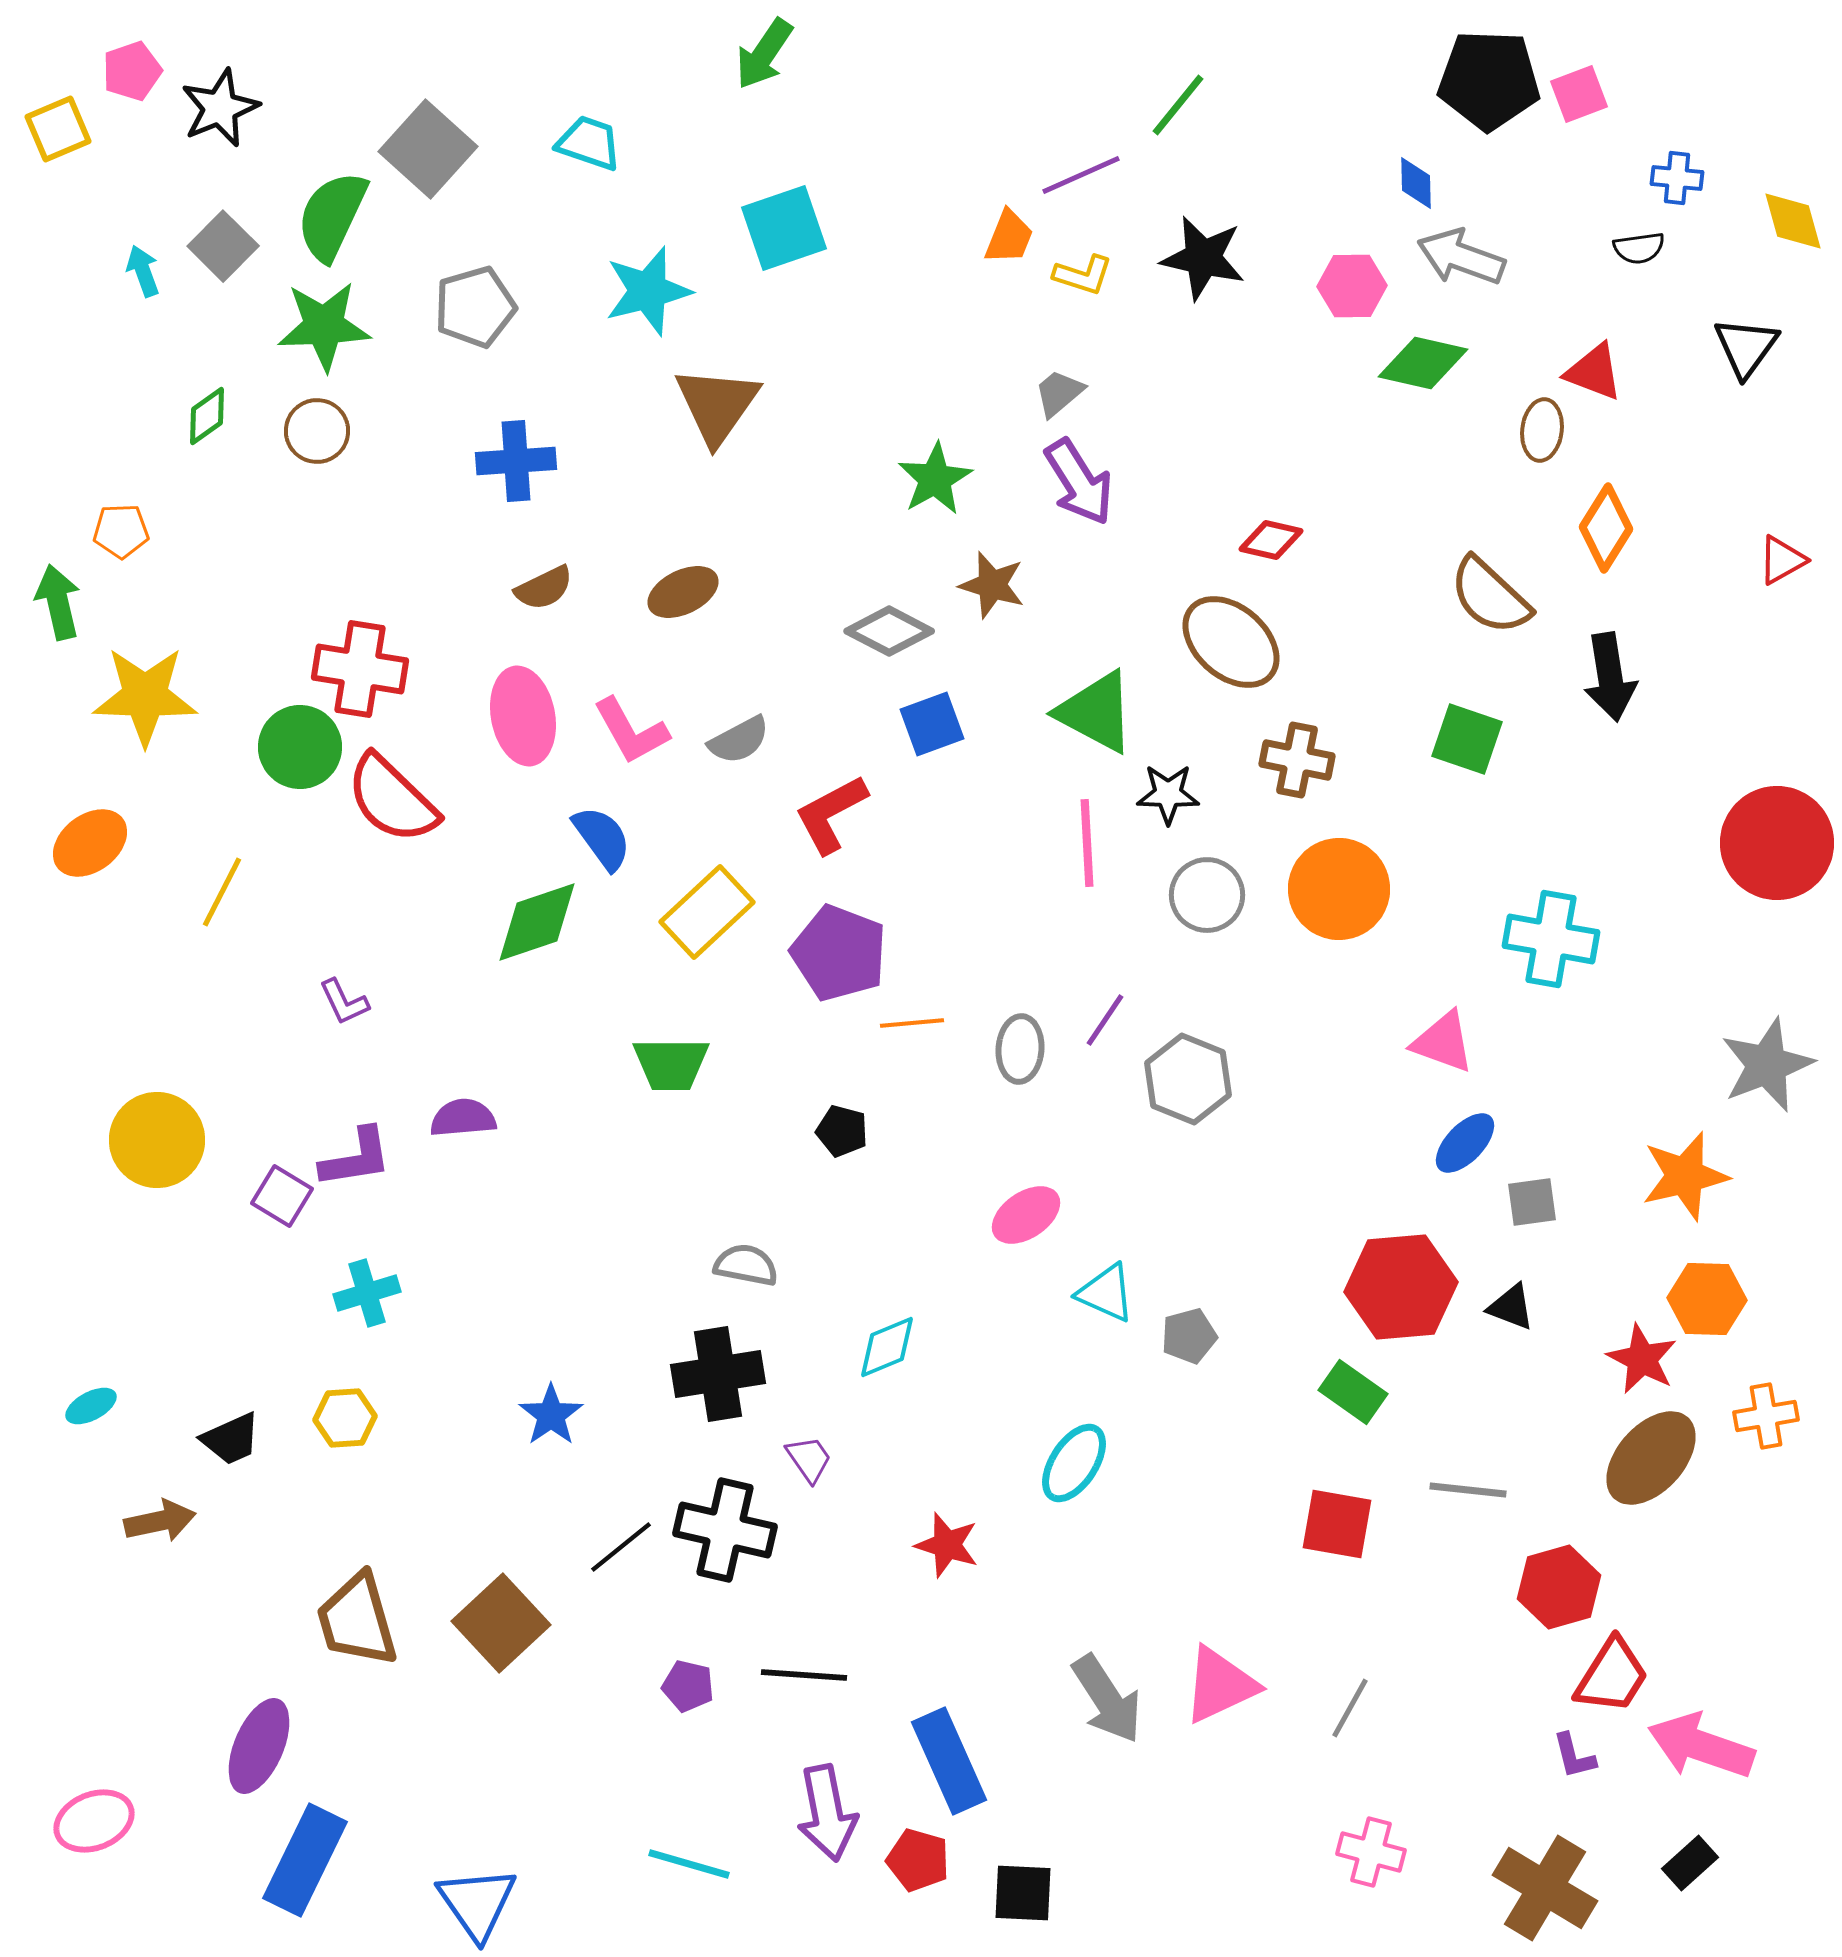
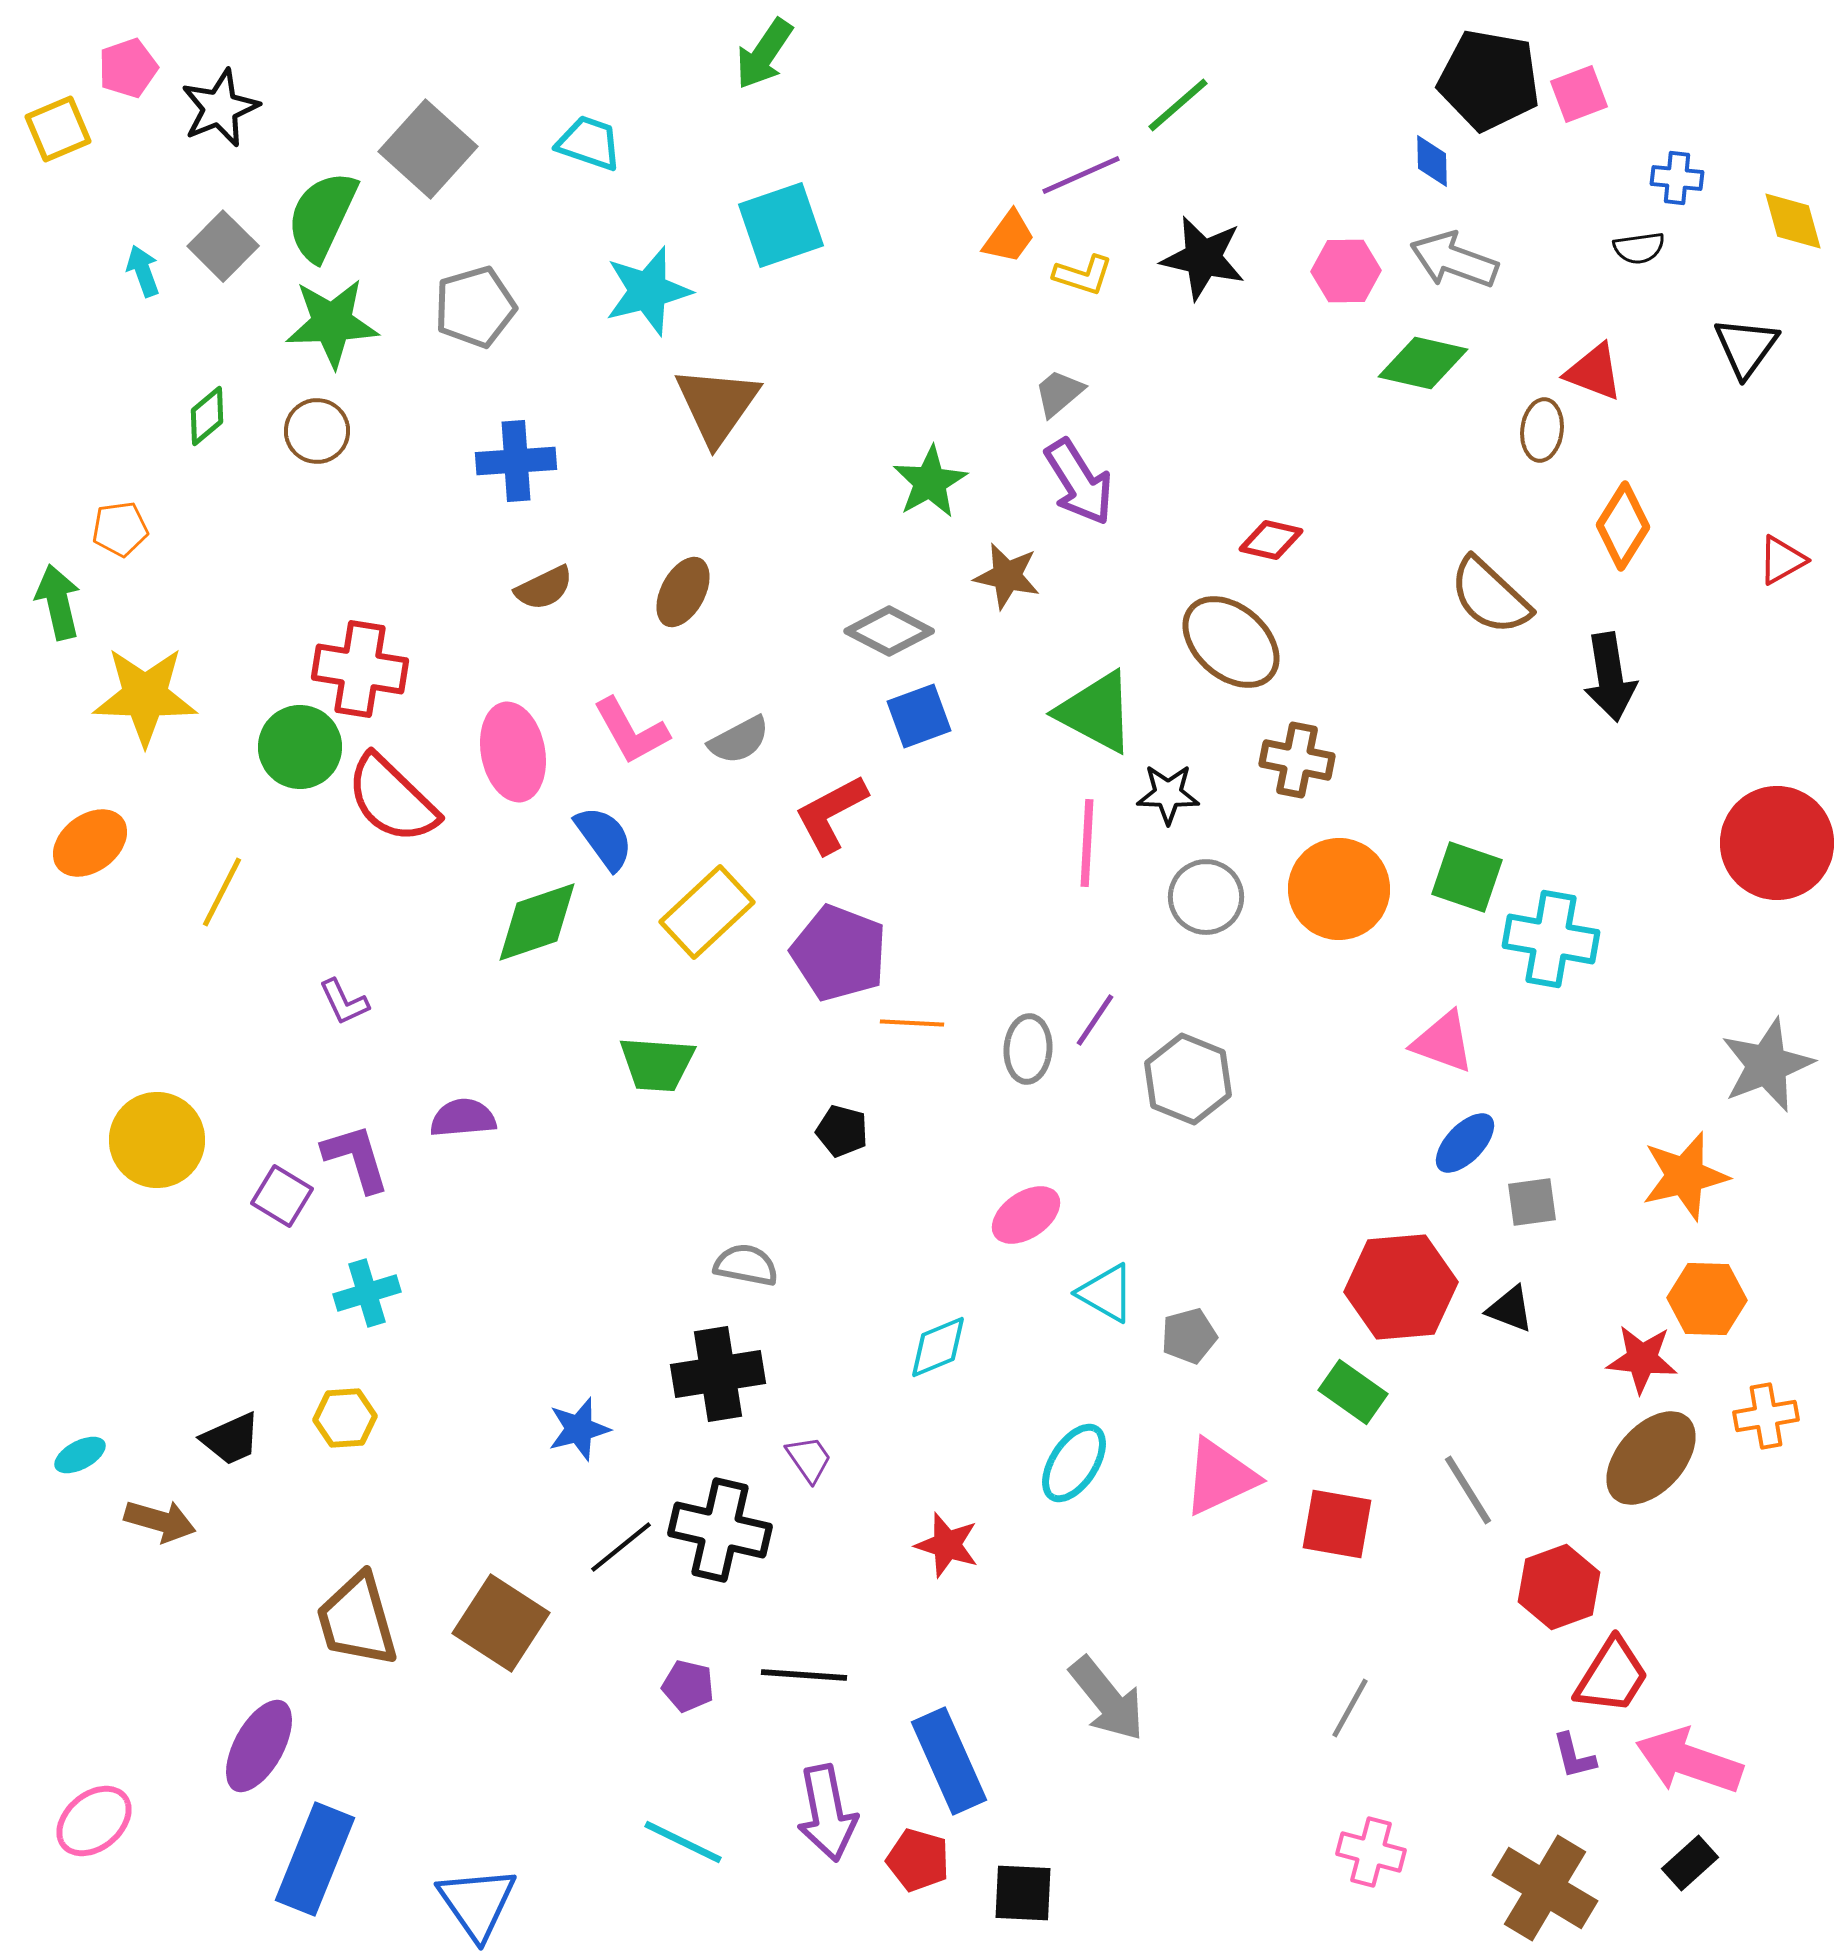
pink pentagon at (132, 71): moved 4 px left, 3 px up
black pentagon at (1489, 80): rotated 8 degrees clockwise
green line at (1178, 105): rotated 10 degrees clockwise
blue diamond at (1416, 183): moved 16 px right, 22 px up
green semicircle at (332, 216): moved 10 px left
cyan square at (784, 228): moved 3 px left, 3 px up
orange trapezoid at (1009, 237): rotated 14 degrees clockwise
gray arrow at (1461, 257): moved 7 px left, 3 px down
pink hexagon at (1352, 286): moved 6 px left, 15 px up
green star at (324, 326): moved 8 px right, 3 px up
green diamond at (207, 416): rotated 4 degrees counterclockwise
green star at (935, 479): moved 5 px left, 3 px down
orange diamond at (1606, 528): moved 17 px right, 2 px up
orange pentagon at (121, 531): moved 1 px left, 2 px up; rotated 6 degrees counterclockwise
brown star at (992, 585): moved 15 px right, 9 px up; rotated 4 degrees counterclockwise
brown ellipse at (683, 592): rotated 36 degrees counterclockwise
pink ellipse at (523, 716): moved 10 px left, 36 px down
blue square at (932, 724): moved 13 px left, 8 px up
green square at (1467, 739): moved 138 px down
blue semicircle at (602, 838): moved 2 px right
pink line at (1087, 843): rotated 6 degrees clockwise
gray circle at (1207, 895): moved 1 px left, 2 px down
purple line at (1105, 1020): moved 10 px left
orange line at (912, 1023): rotated 8 degrees clockwise
gray ellipse at (1020, 1049): moved 8 px right
green trapezoid at (671, 1064): moved 14 px left; rotated 4 degrees clockwise
purple L-shape at (356, 1158): rotated 98 degrees counterclockwise
cyan triangle at (1106, 1293): rotated 6 degrees clockwise
black triangle at (1511, 1307): moved 1 px left, 2 px down
cyan diamond at (887, 1347): moved 51 px right
red star at (1642, 1359): rotated 22 degrees counterclockwise
cyan ellipse at (91, 1406): moved 11 px left, 49 px down
blue star at (551, 1415): moved 28 px right, 14 px down; rotated 20 degrees clockwise
gray line at (1468, 1490): rotated 52 degrees clockwise
brown arrow at (160, 1521): rotated 28 degrees clockwise
black cross at (725, 1530): moved 5 px left
red hexagon at (1559, 1587): rotated 4 degrees counterclockwise
brown square at (501, 1623): rotated 14 degrees counterclockwise
pink triangle at (1220, 1685): moved 208 px up
gray arrow at (1107, 1699): rotated 6 degrees counterclockwise
purple ellipse at (259, 1746): rotated 6 degrees clockwise
pink arrow at (1701, 1746): moved 12 px left, 15 px down
pink ellipse at (94, 1821): rotated 18 degrees counterclockwise
blue rectangle at (305, 1860): moved 10 px right, 1 px up; rotated 4 degrees counterclockwise
cyan line at (689, 1864): moved 6 px left, 22 px up; rotated 10 degrees clockwise
